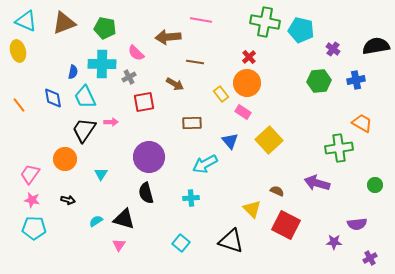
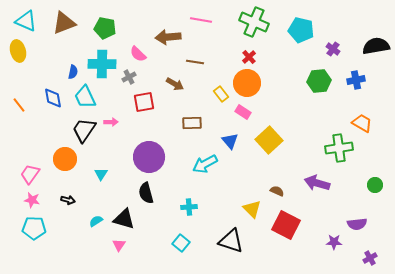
green cross at (265, 22): moved 11 px left; rotated 12 degrees clockwise
pink semicircle at (136, 53): moved 2 px right, 1 px down
cyan cross at (191, 198): moved 2 px left, 9 px down
